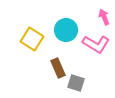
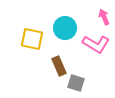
cyan circle: moved 1 px left, 2 px up
yellow square: rotated 20 degrees counterclockwise
brown rectangle: moved 1 px right, 2 px up
